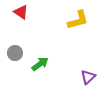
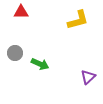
red triangle: rotated 35 degrees counterclockwise
green arrow: rotated 60 degrees clockwise
